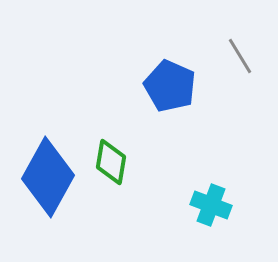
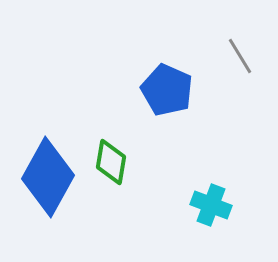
blue pentagon: moved 3 px left, 4 px down
